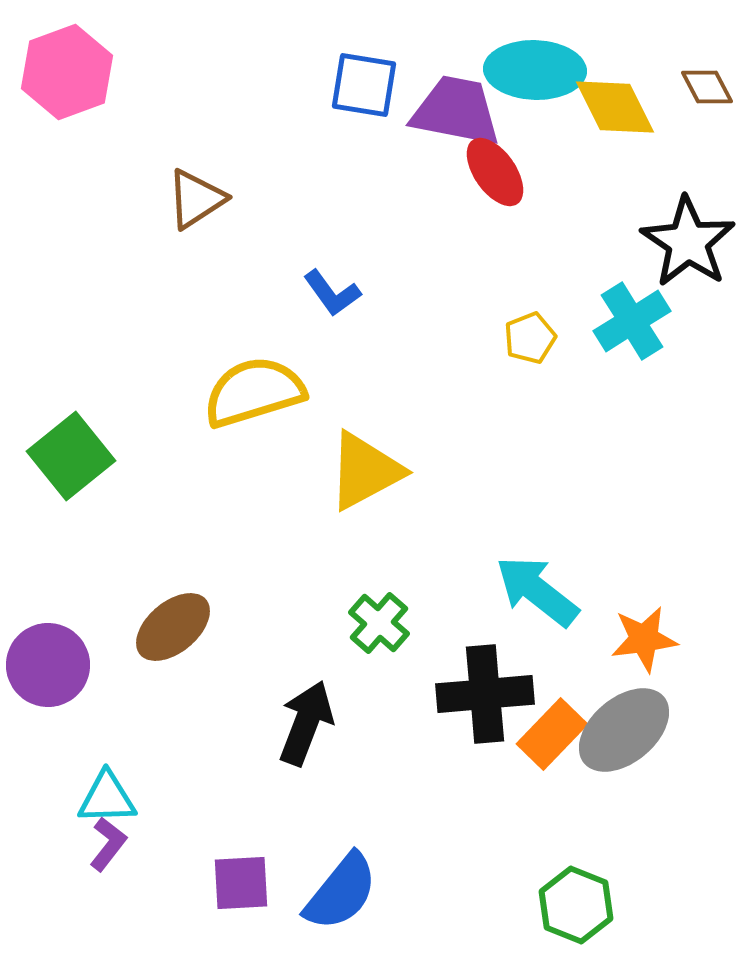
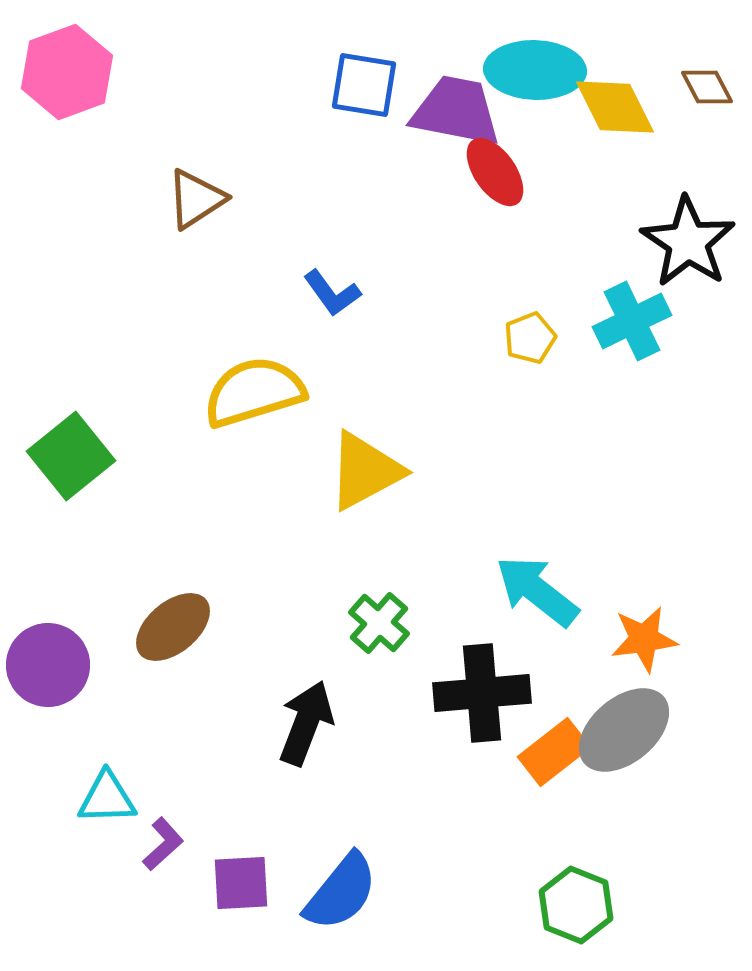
cyan cross: rotated 6 degrees clockwise
black cross: moved 3 px left, 1 px up
orange rectangle: moved 2 px right, 18 px down; rotated 8 degrees clockwise
purple L-shape: moved 55 px right; rotated 10 degrees clockwise
